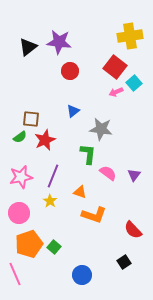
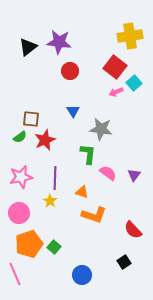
blue triangle: rotated 24 degrees counterclockwise
purple line: moved 2 px right, 2 px down; rotated 20 degrees counterclockwise
orange triangle: moved 2 px right
